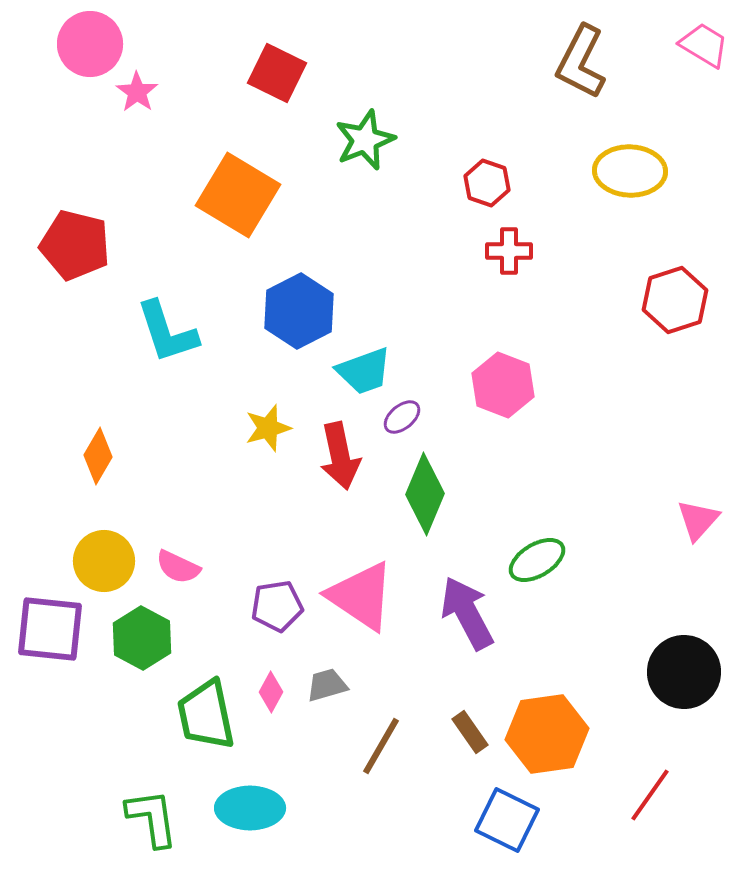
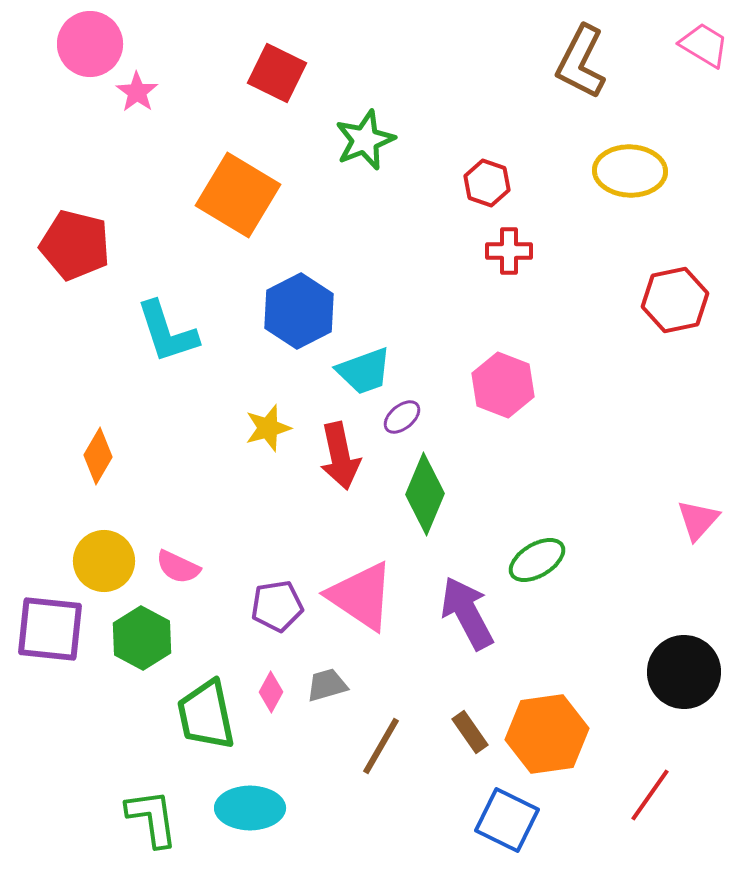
red hexagon at (675, 300): rotated 6 degrees clockwise
